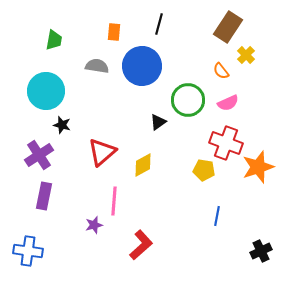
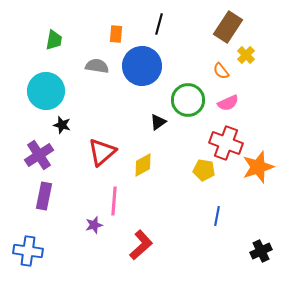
orange rectangle: moved 2 px right, 2 px down
